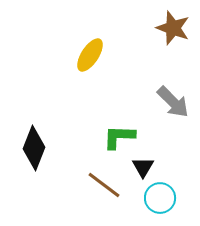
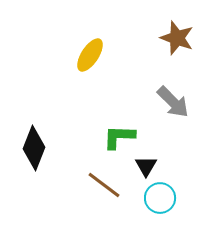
brown star: moved 4 px right, 10 px down
black triangle: moved 3 px right, 1 px up
